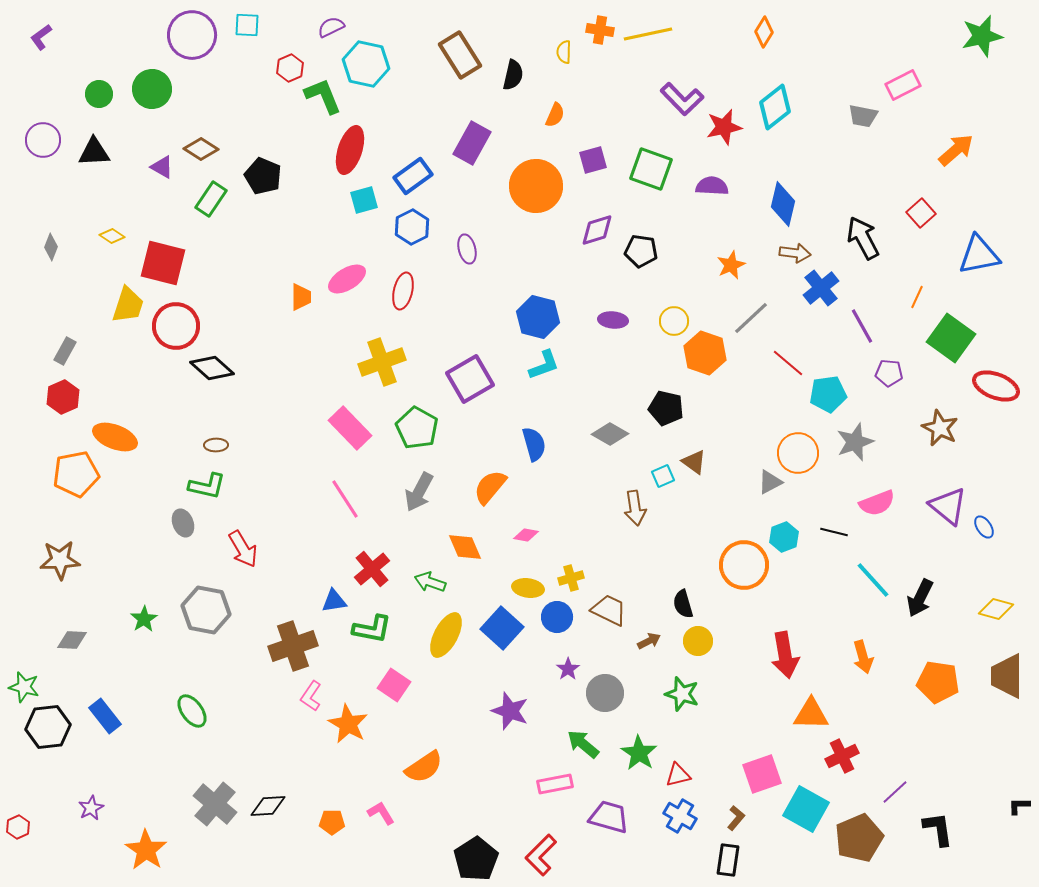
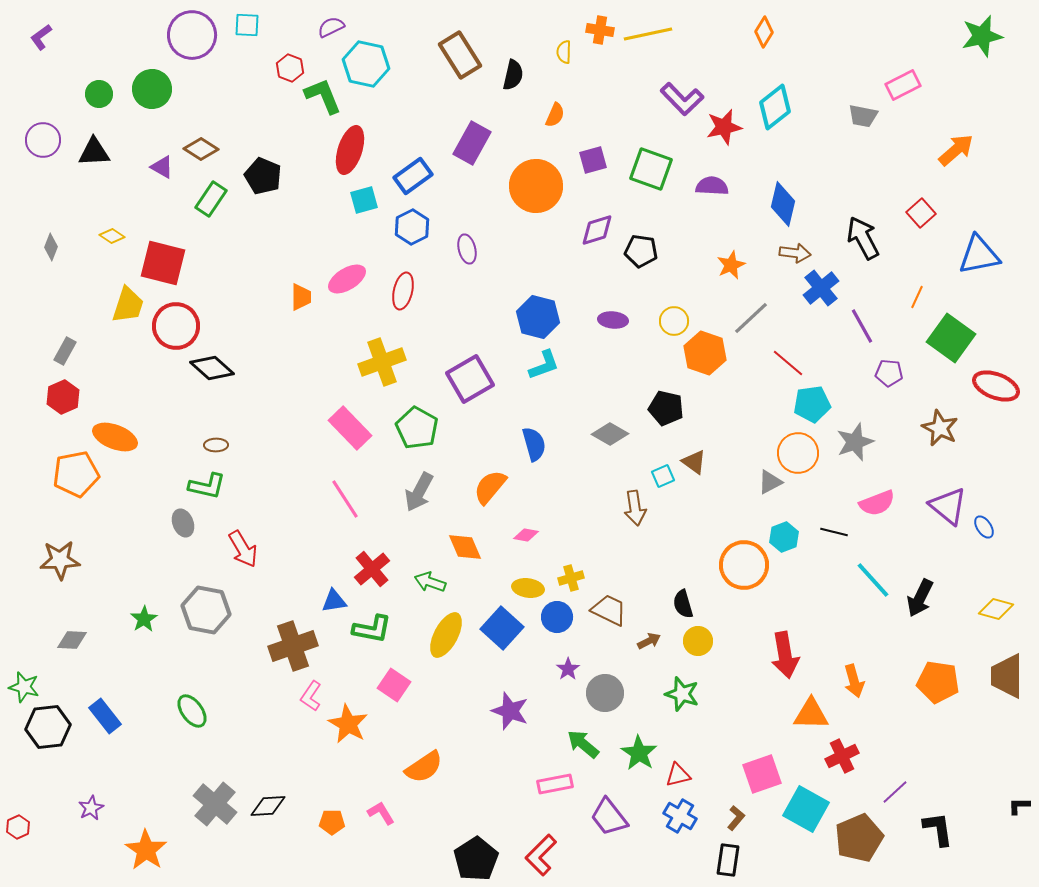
red hexagon at (290, 68): rotated 16 degrees counterclockwise
cyan pentagon at (828, 394): moved 16 px left, 10 px down
orange arrow at (863, 657): moved 9 px left, 24 px down
purple trapezoid at (609, 817): rotated 144 degrees counterclockwise
